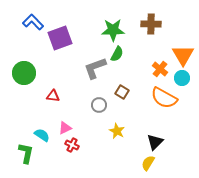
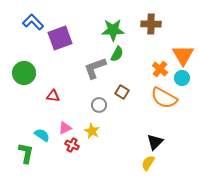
yellow star: moved 25 px left
